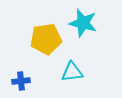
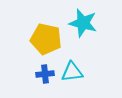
yellow pentagon: rotated 20 degrees clockwise
blue cross: moved 24 px right, 7 px up
